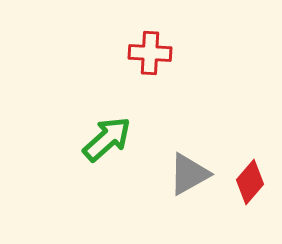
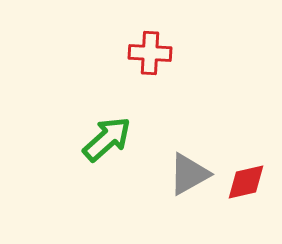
red diamond: moved 4 px left; rotated 36 degrees clockwise
